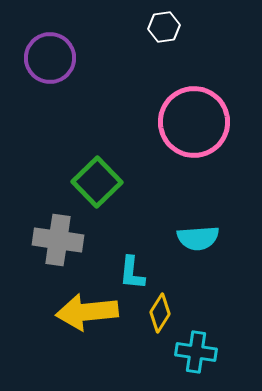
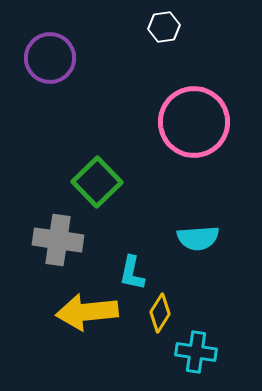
cyan L-shape: rotated 6 degrees clockwise
